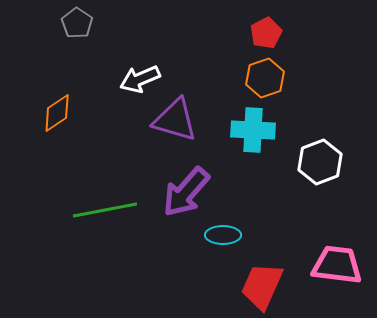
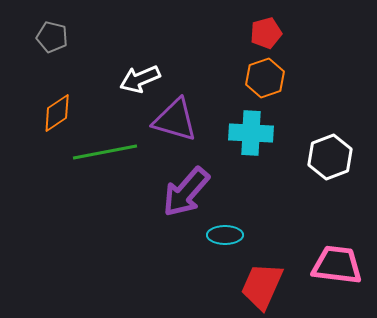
gray pentagon: moved 25 px left, 14 px down; rotated 20 degrees counterclockwise
red pentagon: rotated 12 degrees clockwise
cyan cross: moved 2 px left, 3 px down
white hexagon: moved 10 px right, 5 px up
green line: moved 58 px up
cyan ellipse: moved 2 px right
